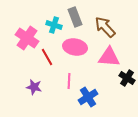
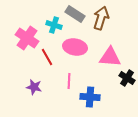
gray rectangle: moved 3 px up; rotated 36 degrees counterclockwise
brown arrow: moved 4 px left, 9 px up; rotated 60 degrees clockwise
pink triangle: moved 1 px right
blue cross: moved 2 px right; rotated 36 degrees clockwise
